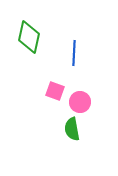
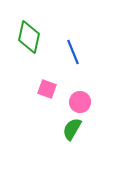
blue line: moved 1 px left, 1 px up; rotated 25 degrees counterclockwise
pink square: moved 8 px left, 2 px up
green semicircle: rotated 40 degrees clockwise
